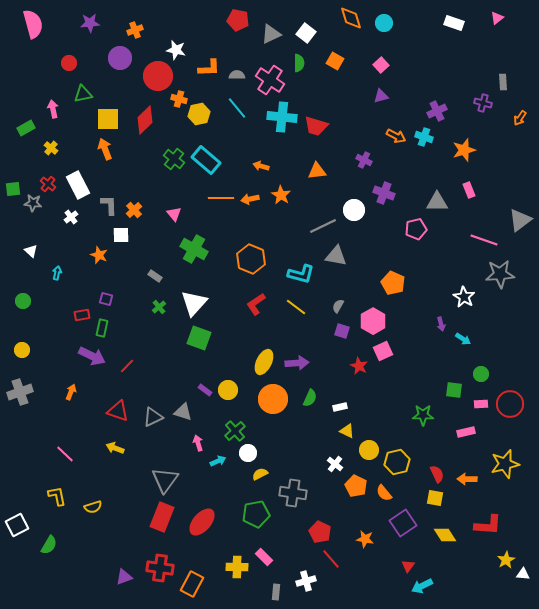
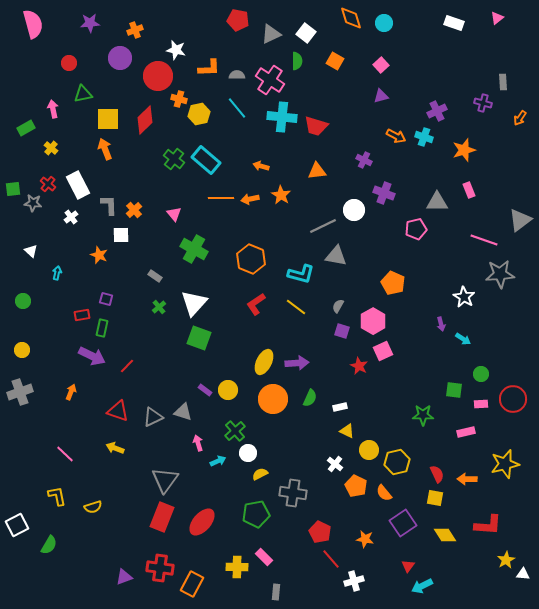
green semicircle at (299, 63): moved 2 px left, 2 px up
red circle at (510, 404): moved 3 px right, 5 px up
white cross at (306, 581): moved 48 px right
